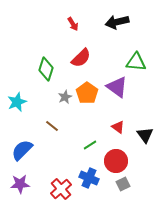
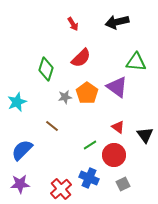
gray star: rotated 16 degrees clockwise
red circle: moved 2 px left, 6 px up
